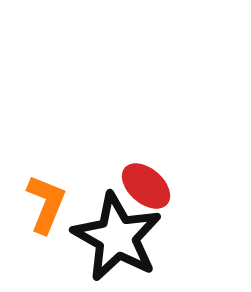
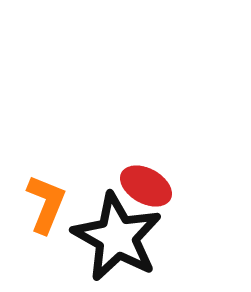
red ellipse: rotated 12 degrees counterclockwise
